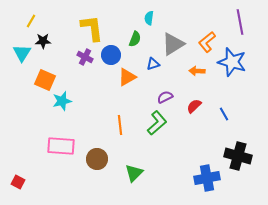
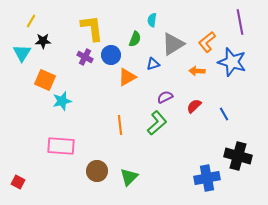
cyan semicircle: moved 3 px right, 2 px down
brown circle: moved 12 px down
green triangle: moved 5 px left, 4 px down
